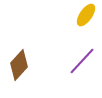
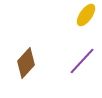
brown diamond: moved 7 px right, 2 px up
